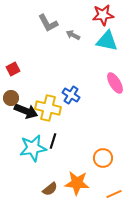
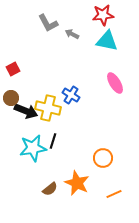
gray arrow: moved 1 px left, 1 px up
orange star: rotated 20 degrees clockwise
